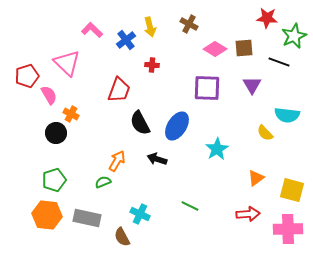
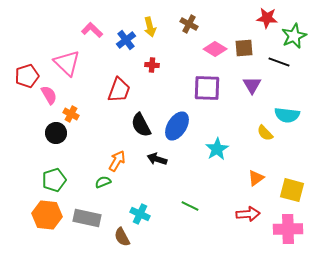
black semicircle: moved 1 px right, 2 px down
